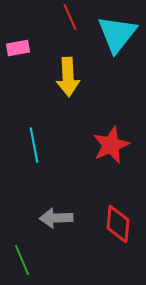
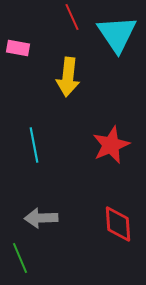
red line: moved 2 px right
cyan triangle: rotated 12 degrees counterclockwise
pink rectangle: rotated 20 degrees clockwise
yellow arrow: rotated 9 degrees clockwise
gray arrow: moved 15 px left
red diamond: rotated 9 degrees counterclockwise
green line: moved 2 px left, 2 px up
